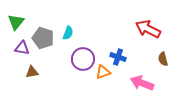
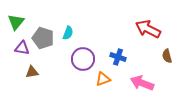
brown semicircle: moved 4 px right, 3 px up
orange triangle: moved 7 px down
